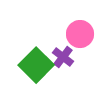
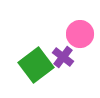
green square: rotated 8 degrees clockwise
